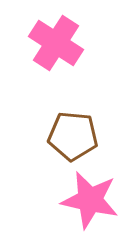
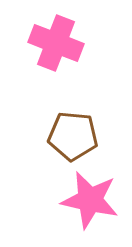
pink cross: rotated 12 degrees counterclockwise
